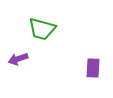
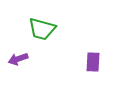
purple rectangle: moved 6 px up
